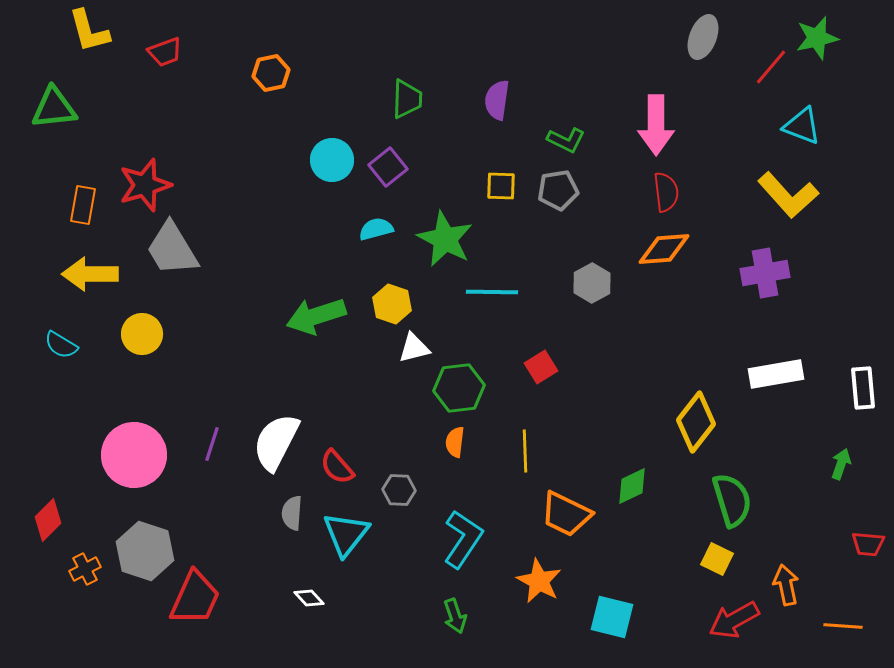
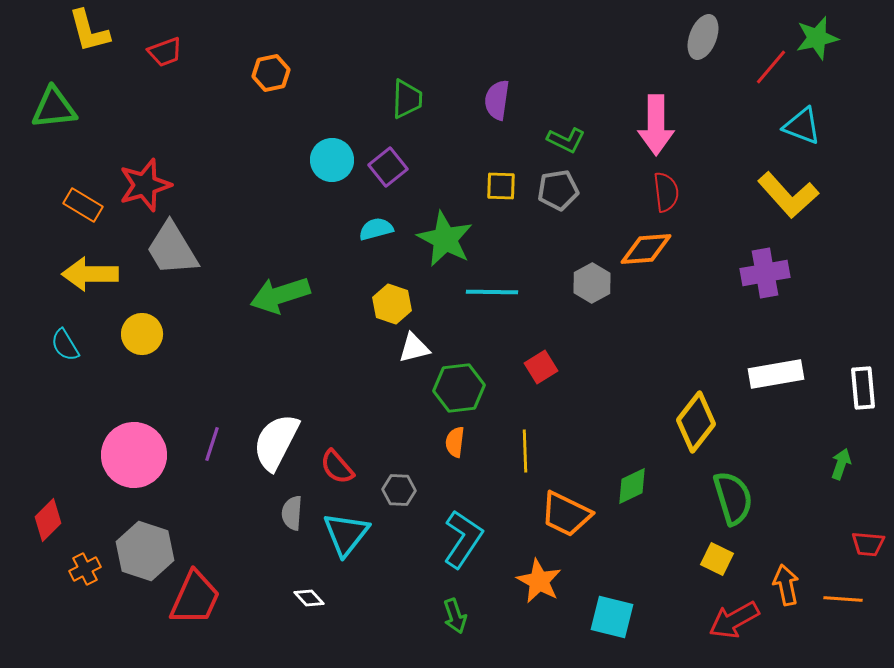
orange rectangle at (83, 205): rotated 69 degrees counterclockwise
orange diamond at (664, 249): moved 18 px left
green arrow at (316, 316): moved 36 px left, 21 px up
cyan semicircle at (61, 345): moved 4 px right; rotated 28 degrees clockwise
green semicircle at (732, 500): moved 1 px right, 2 px up
orange line at (843, 626): moved 27 px up
